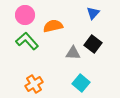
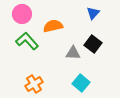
pink circle: moved 3 px left, 1 px up
